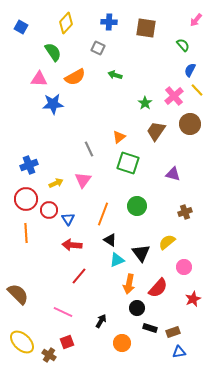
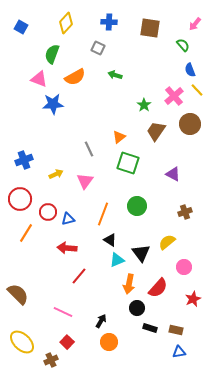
pink arrow at (196, 20): moved 1 px left, 4 px down
brown square at (146, 28): moved 4 px right
green semicircle at (53, 52): moved 1 px left, 2 px down; rotated 126 degrees counterclockwise
blue semicircle at (190, 70): rotated 48 degrees counterclockwise
pink triangle at (39, 79): rotated 18 degrees clockwise
green star at (145, 103): moved 1 px left, 2 px down
blue cross at (29, 165): moved 5 px left, 5 px up
purple triangle at (173, 174): rotated 14 degrees clockwise
pink triangle at (83, 180): moved 2 px right, 1 px down
yellow arrow at (56, 183): moved 9 px up
red circle at (26, 199): moved 6 px left
red circle at (49, 210): moved 1 px left, 2 px down
blue triangle at (68, 219): rotated 48 degrees clockwise
orange line at (26, 233): rotated 36 degrees clockwise
red arrow at (72, 245): moved 5 px left, 3 px down
brown rectangle at (173, 332): moved 3 px right, 2 px up; rotated 32 degrees clockwise
red square at (67, 342): rotated 24 degrees counterclockwise
orange circle at (122, 343): moved 13 px left, 1 px up
brown cross at (49, 355): moved 2 px right, 5 px down; rotated 32 degrees clockwise
